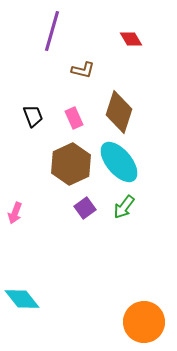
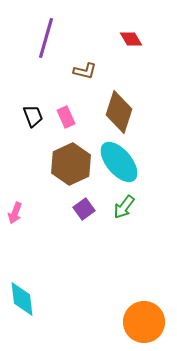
purple line: moved 6 px left, 7 px down
brown L-shape: moved 2 px right, 1 px down
pink rectangle: moved 8 px left, 1 px up
purple square: moved 1 px left, 1 px down
cyan diamond: rotated 33 degrees clockwise
